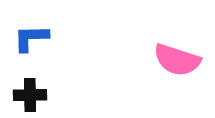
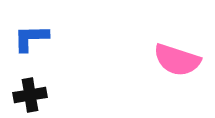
black cross: rotated 8 degrees counterclockwise
